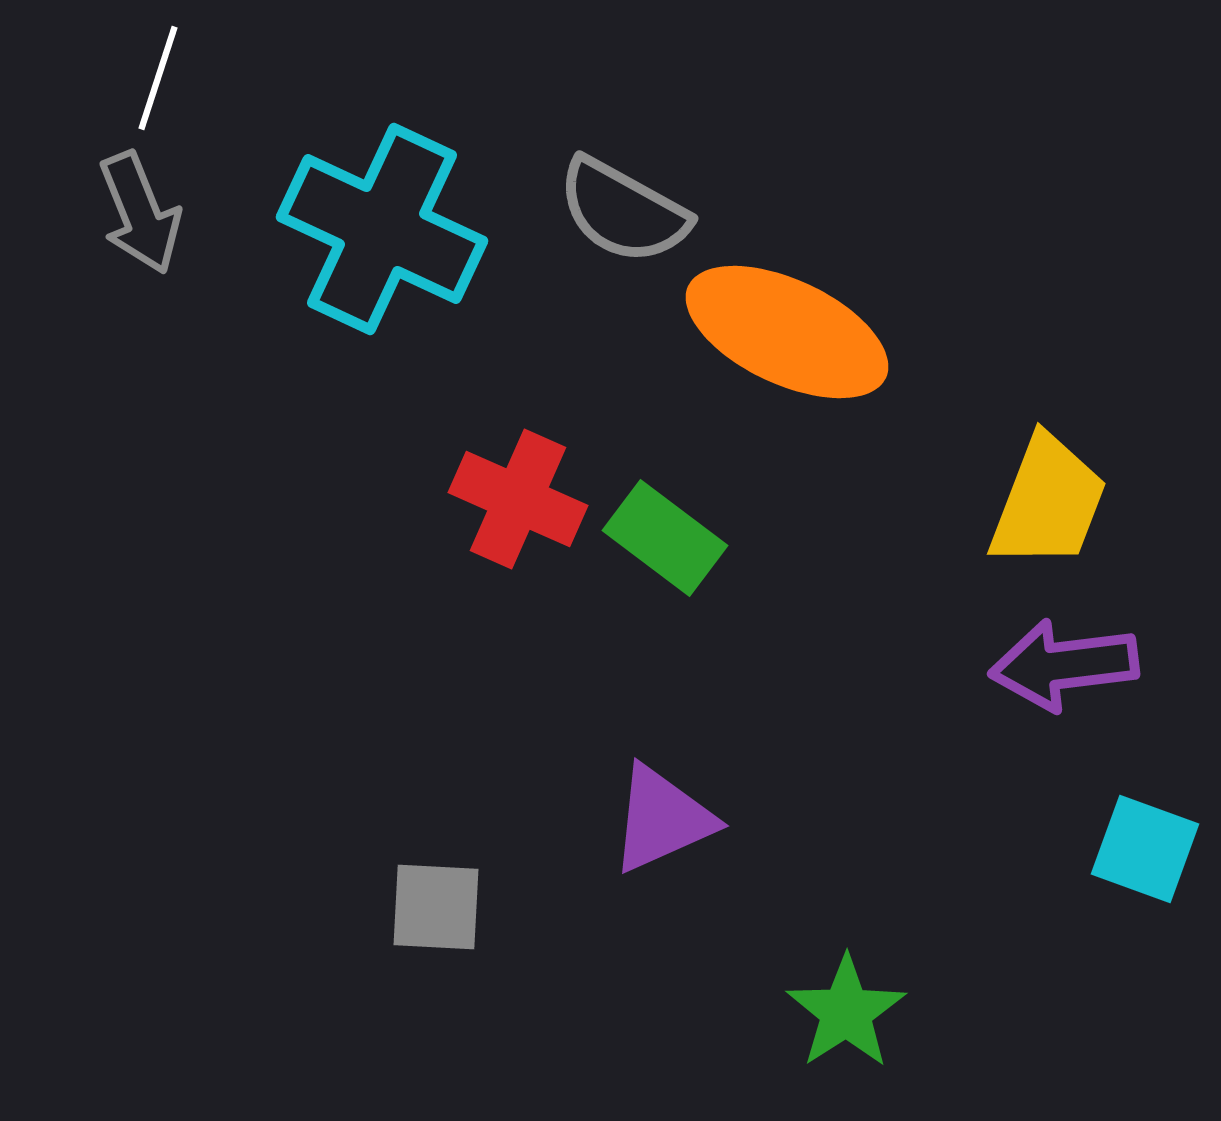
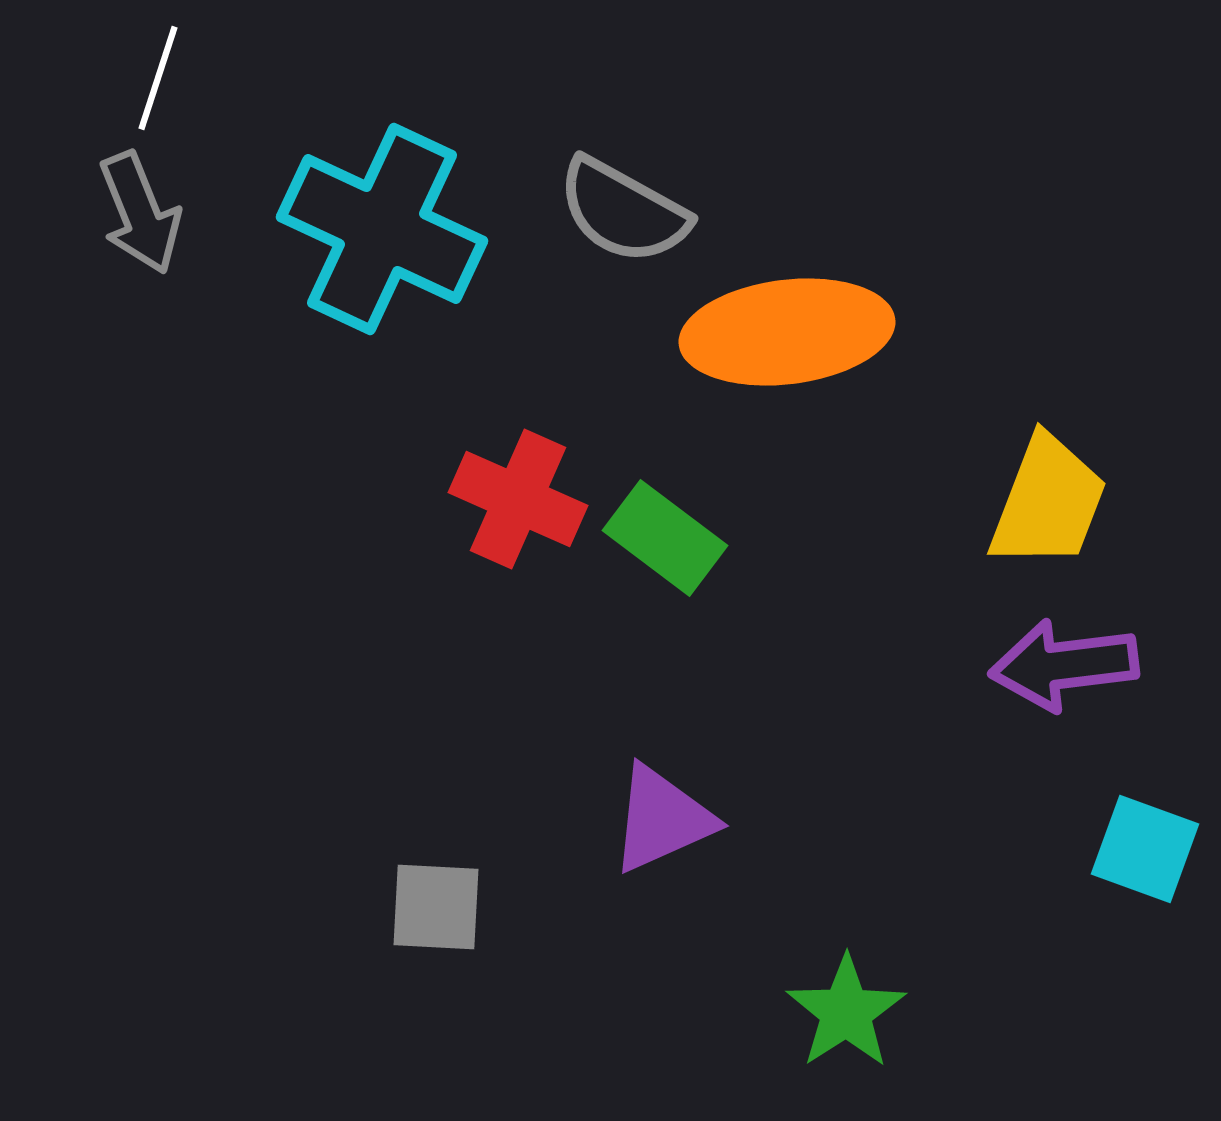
orange ellipse: rotated 32 degrees counterclockwise
